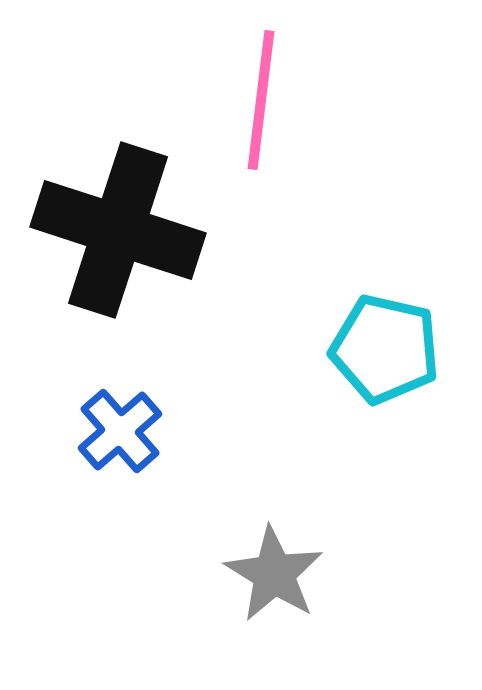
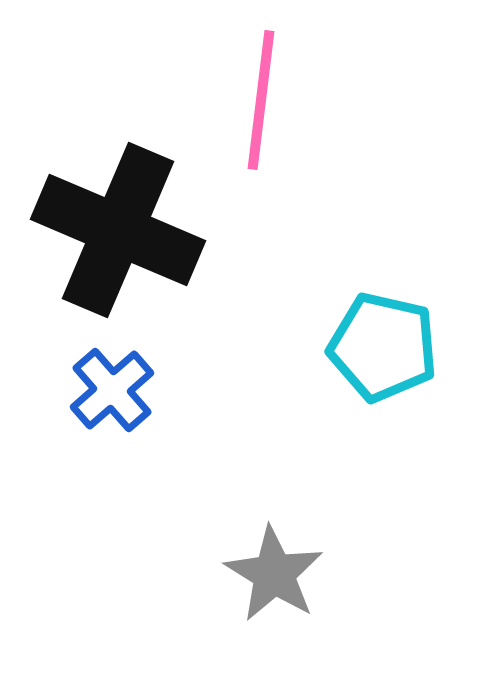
black cross: rotated 5 degrees clockwise
cyan pentagon: moved 2 px left, 2 px up
blue cross: moved 8 px left, 41 px up
